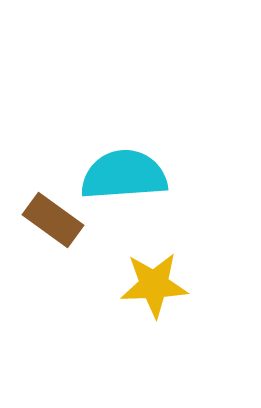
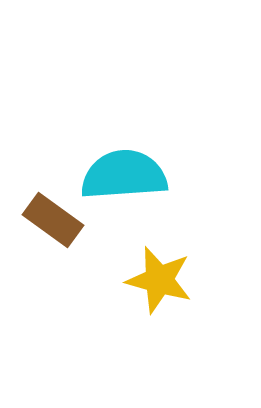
yellow star: moved 5 px right, 5 px up; rotated 18 degrees clockwise
